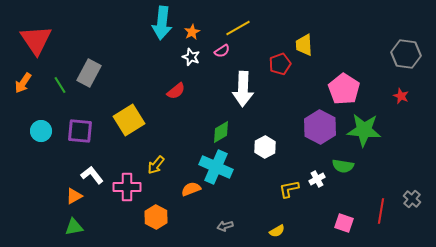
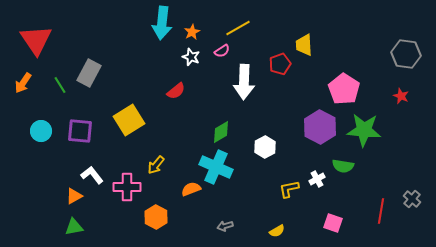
white arrow: moved 1 px right, 7 px up
pink square: moved 11 px left
